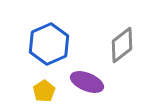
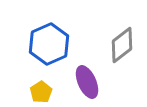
purple ellipse: rotated 44 degrees clockwise
yellow pentagon: moved 3 px left, 1 px down
